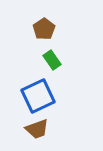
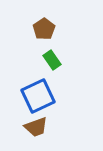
brown trapezoid: moved 1 px left, 2 px up
